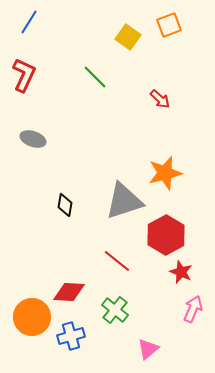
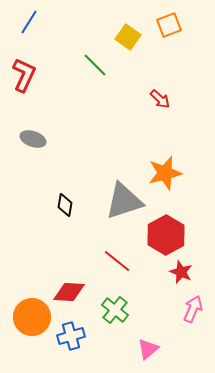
green line: moved 12 px up
